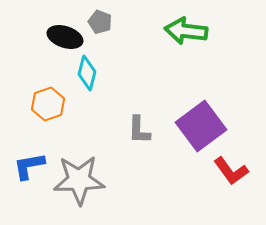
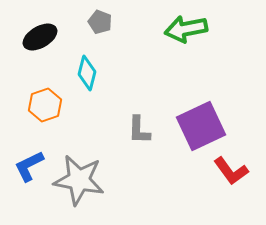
green arrow: moved 2 px up; rotated 18 degrees counterclockwise
black ellipse: moved 25 px left; rotated 48 degrees counterclockwise
orange hexagon: moved 3 px left, 1 px down
purple square: rotated 12 degrees clockwise
blue L-shape: rotated 16 degrees counterclockwise
gray star: rotated 12 degrees clockwise
